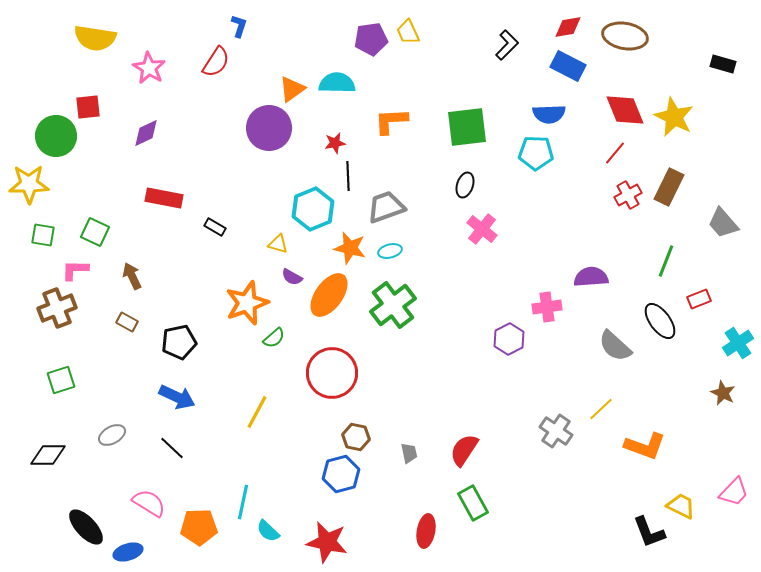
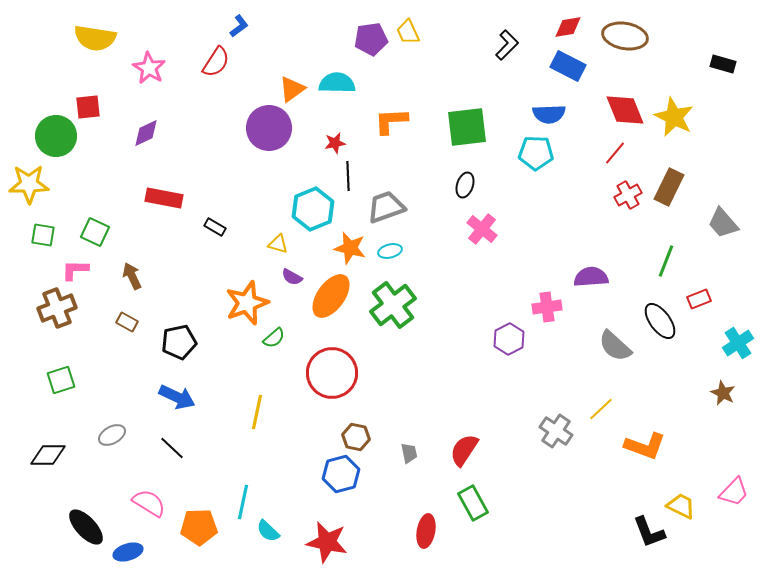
blue L-shape at (239, 26): rotated 35 degrees clockwise
orange ellipse at (329, 295): moved 2 px right, 1 px down
yellow line at (257, 412): rotated 16 degrees counterclockwise
